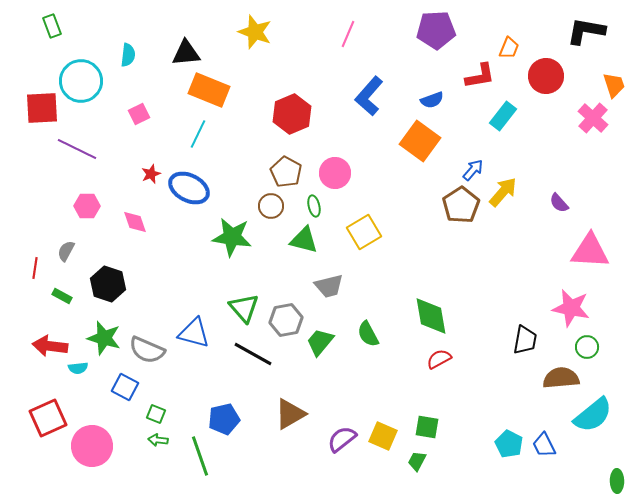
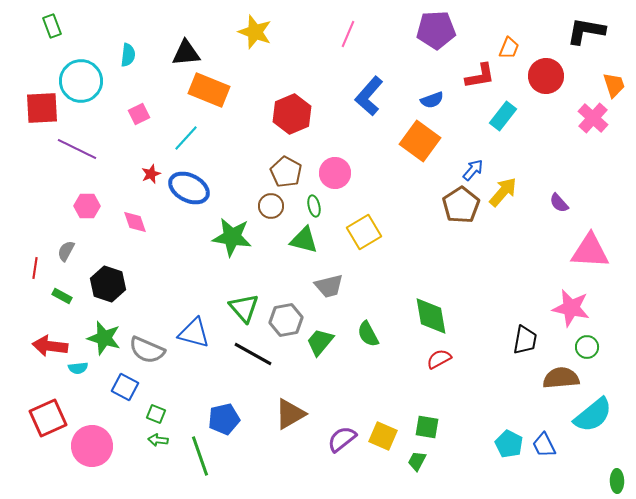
cyan line at (198, 134): moved 12 px left, 4 px down; rotated 16 degrees clockwise
